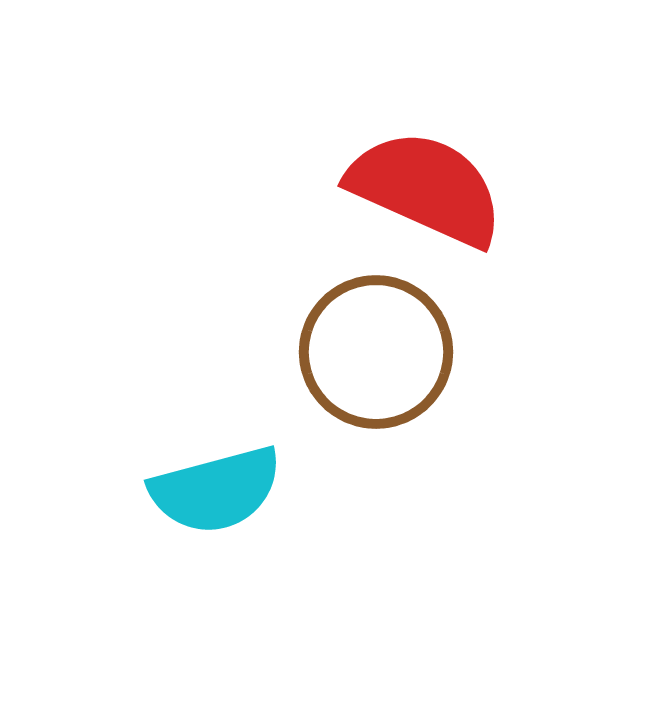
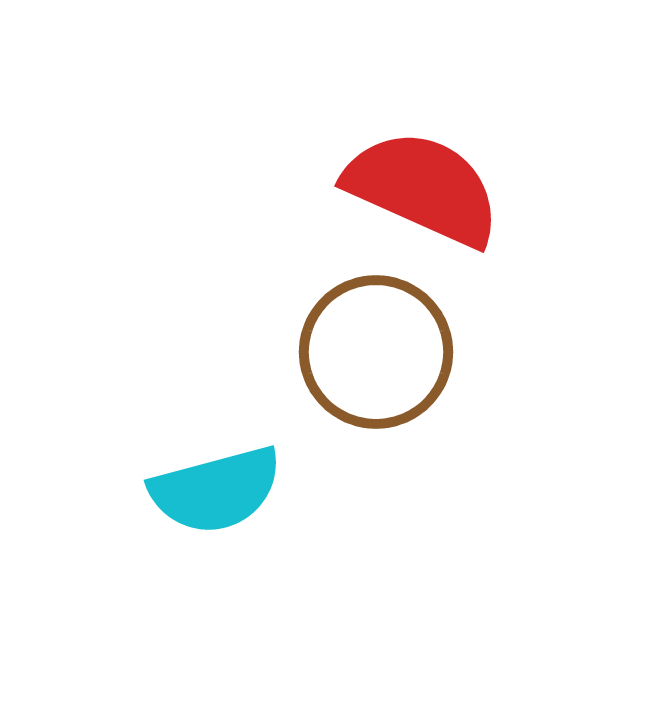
red semicircle: moved 3 px left
